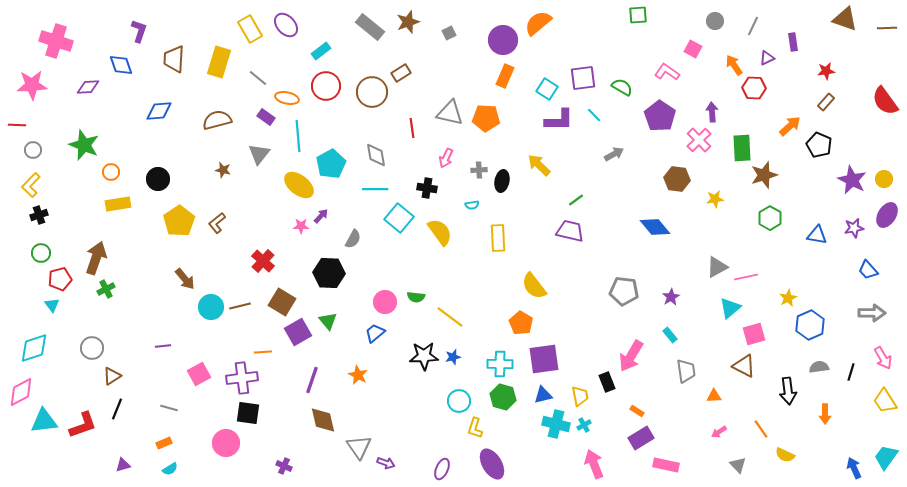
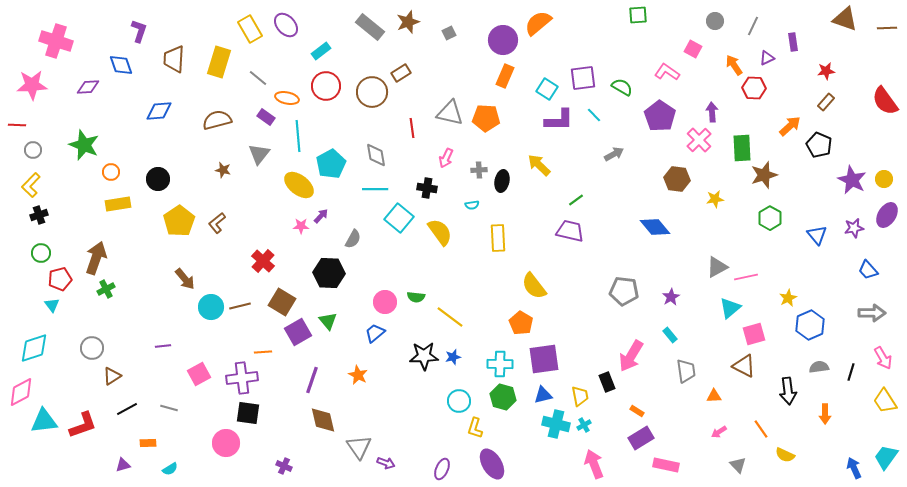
blue triangle at (817, 235): rotated 40 degrees clockwise
black line at (117, 409): moved 10 px right; rotated 40 degrees clockwise
orange rectangle at (164, 443): moved 16 px left; rotated 21 degrees clockwise
